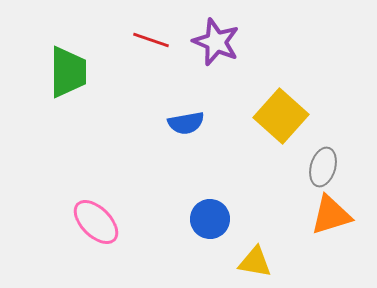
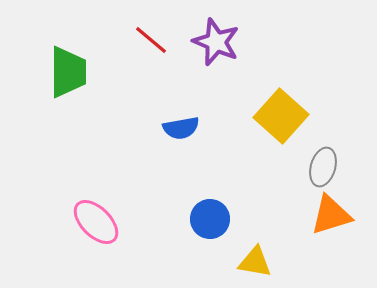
red line: rotated 21 degrees clockwise
blue semicircle: moved 5 px left, 5 px down
